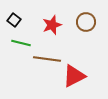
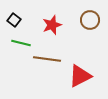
brown circle: moved 4 px right, 2 px up
red triangle: moved 6 px right
